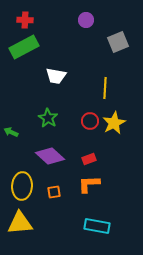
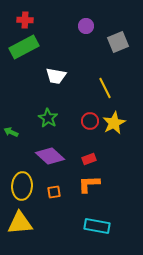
purple circle: moved 6 px down
yellow line: rotated 30 degrees counterclockwise
